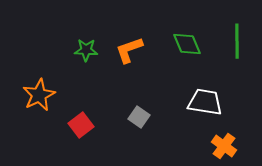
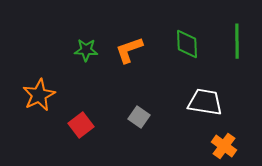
green diamond: rotated 20 degrees clockwise
